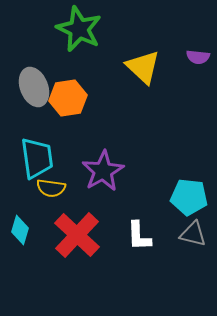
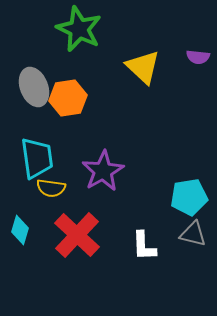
cyan pentagon: rotated 15 degrees counterclockwise
white L-shape: moved 5 px right, 10 px down
